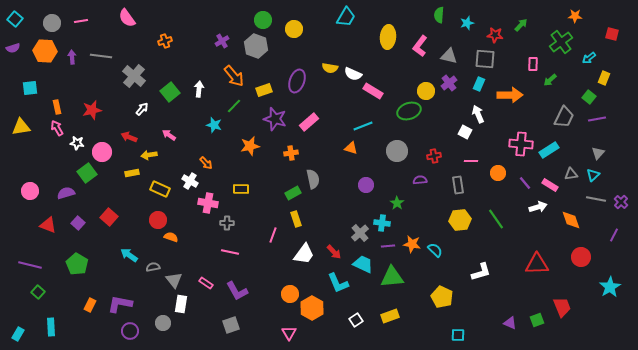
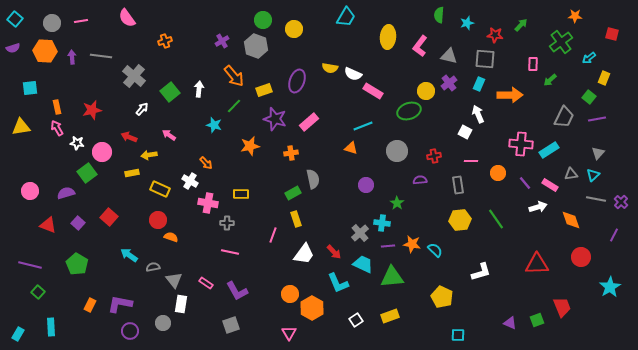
yellow rectangle at (241, 189): moved 5 px down
